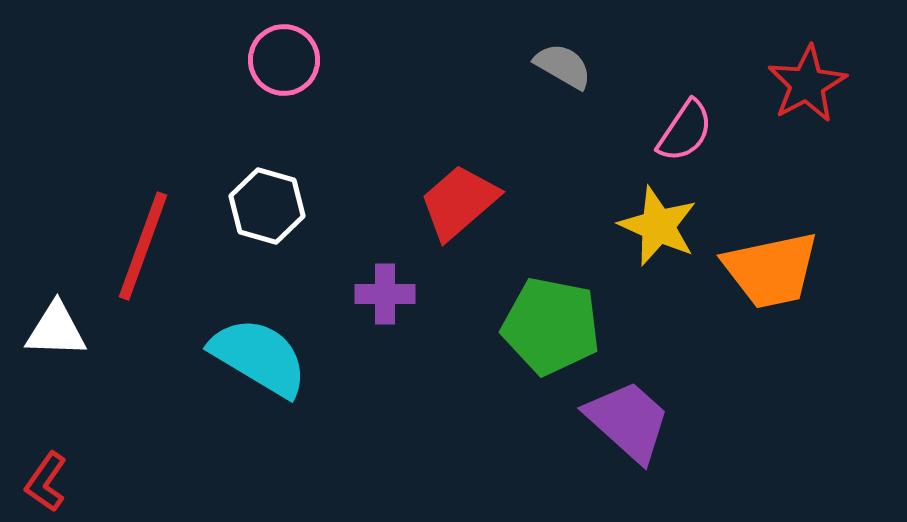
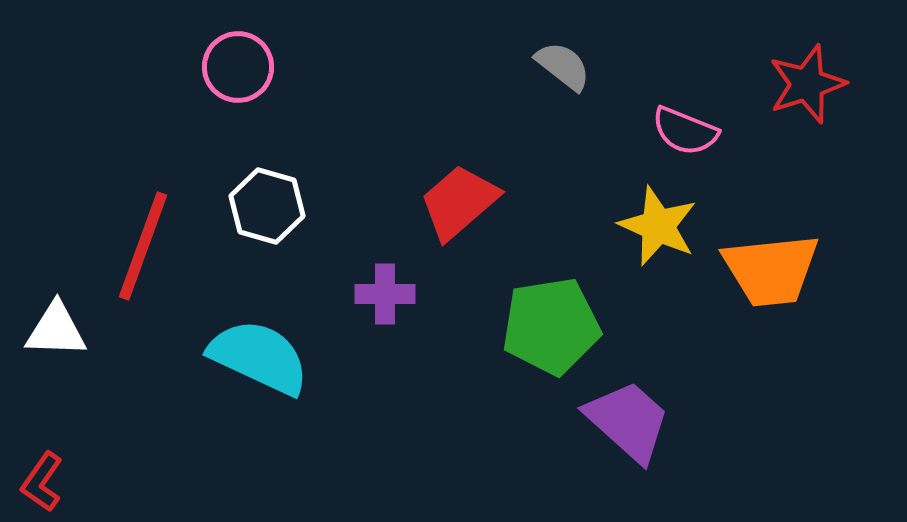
pink circle: moved 46 px left, 7 px down
gray semicircle: rotated 8 degrees clockwise
red star: rotated 10 degrees clockwise
pink semicircle: rotated 78 degrees clockwise
orange trapezoid: rotated 6 degrees clockwise
green pentagon: rotated 20 degrees counterclockwise
cyan semicircle: rotated 6 degrees counterclockwise
red L-shape: moved 4 px left
